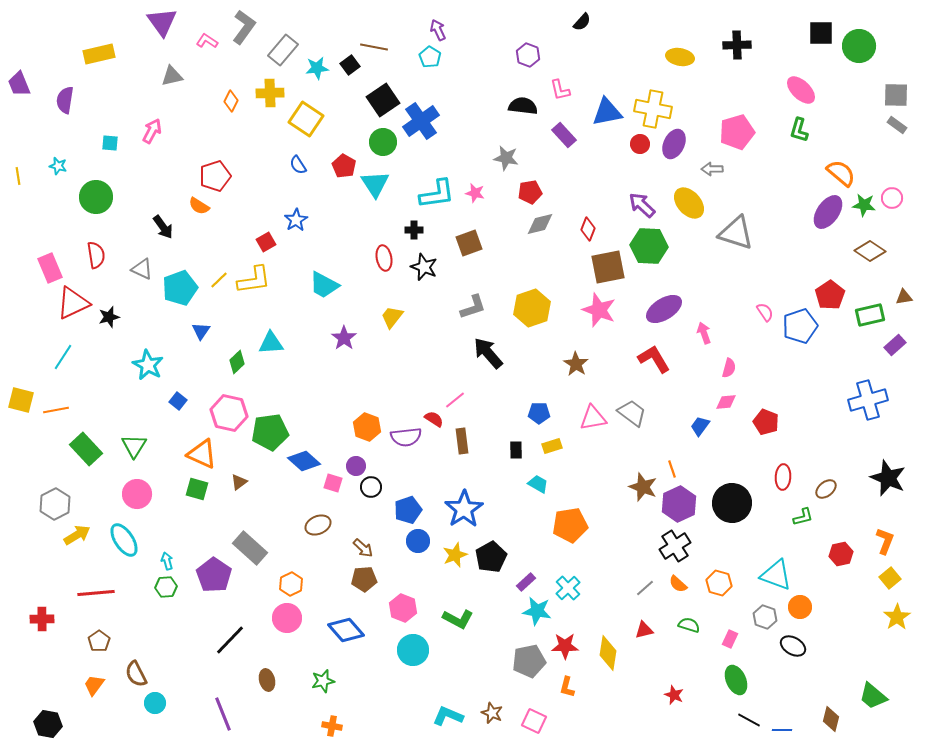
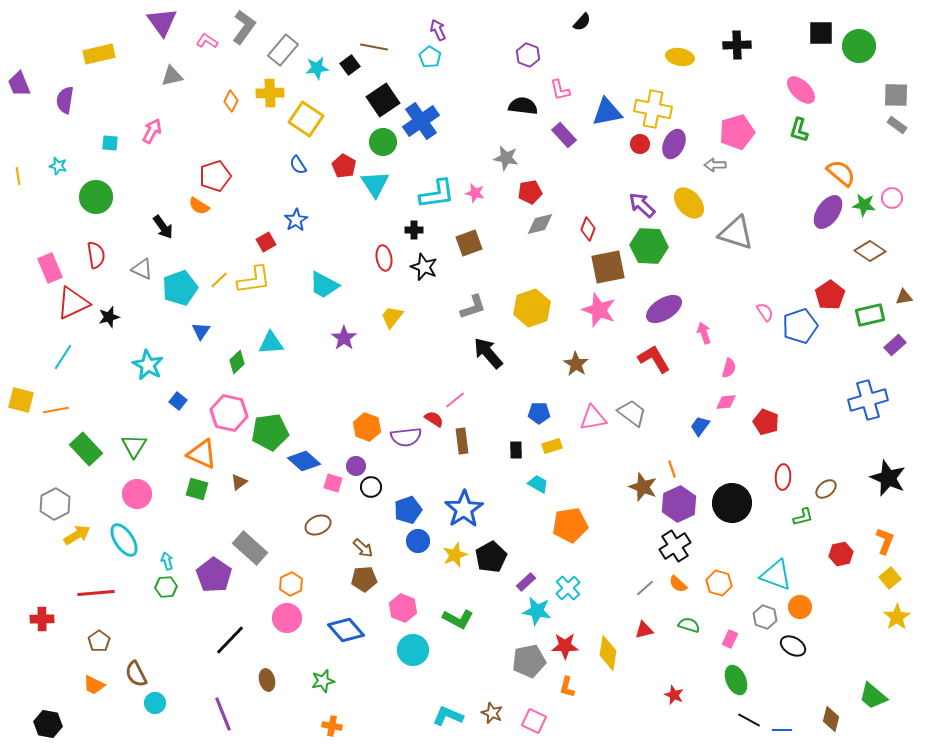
gray arrow at (712, 169): moved 3 px right, 4 px up
orange trapezoid at (94, 685): rotated 100 degrees counterclockwise
